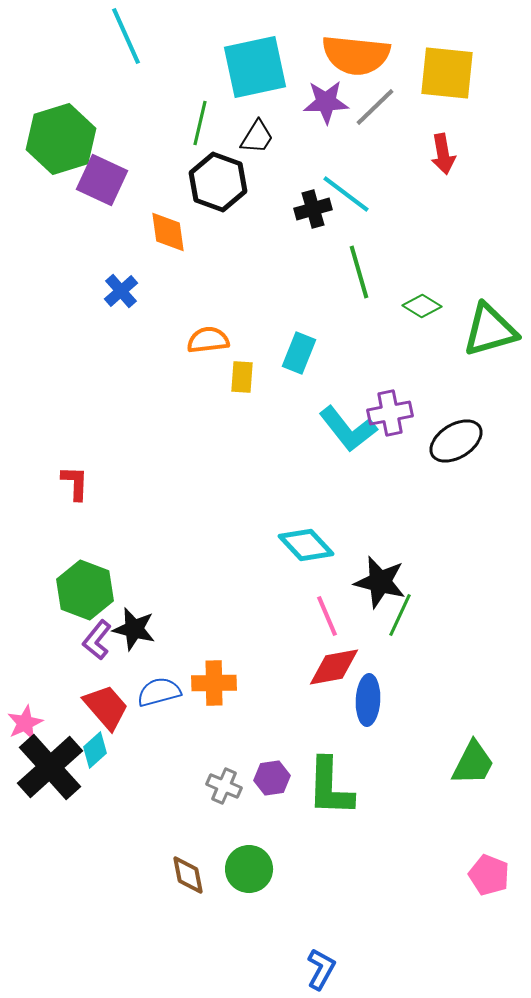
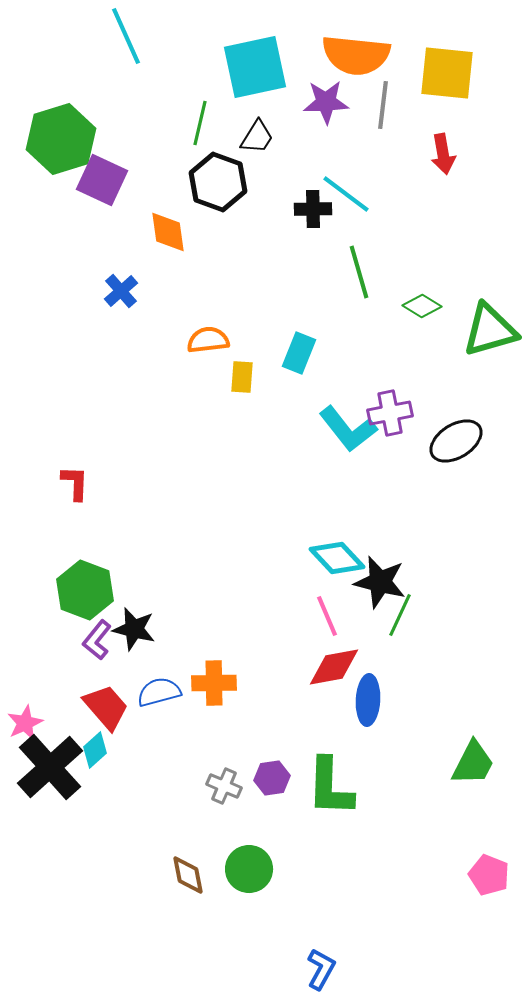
gray line at (375, 107): moved 8 px right, 2 px up; rotated 39 degrees counterclockwise
black cross at (313, 209): rotated 15 degrees clockwise
cyan diamond at (306, 545): moved 31 px right, 13 px down
